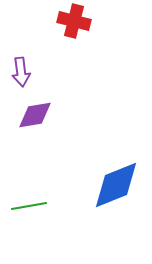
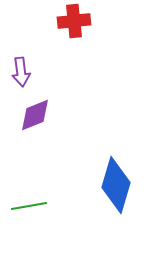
red cross: rotated 20 degrees counterclockwise
purple diamond: rotated 12 degrees counterclockwise
blue diamond: rotated 52 degrees counterclockwise
